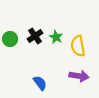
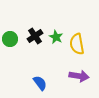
yellow semicircle: moved 1 px left, 2 px up
